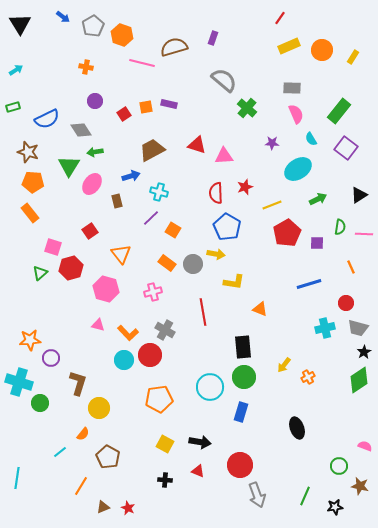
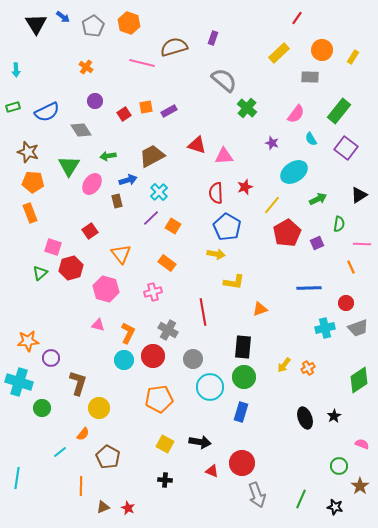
red line at (280, 18): moved 17 px right
black triangle at (20, 24): moved 16 px right
orange hexagon at (122, 35): moved 7 px right, 12 px up
yellow rectangle at (289, 46): moved 10 px left, 7 px down; rotated 20 degrees counterclockwise
orange cross at (86, 67): rotated 24 degrees clockwise
cyan arrow at (16, 70): rotated 120 degrees clockwise
gray rectangle at (292, 88): moved 18 px right, 11 px up
purple rectangle at (169, 104): moved 7 px down; rotated 42 degrees counterclockwise
pink semicircle at (296, 114): rotated 60 degrees clockwise
blue semicircle at (47, 119): moved 7 px up
purple star at (272, 143): rotated 16 degrees clockwise
brown trapezoid at (152, 150): moved 6 px down
green arrow at (95, 152): moved 13 px right, 4 px down
cyan ellipse at (298, 169): moved 4 px left, 3 px down
blue arrow at (131, 176): moved 3 px left, 4 px down
cyan cross at (159, 192): rotated 30 degrees clockwise
yellow line at (272, 205): rotated 30 degrees counterclockwise
orange rectangle at (30, 213): rotated 18 degrees clockwise
green semicircle at (340, 227): moved 1 px left, 3 px up
orange square at (173, 230): moved 4 px up
pink line at (364, 234): moved 2 px left, 10 px down
purple square at (317, 243): rotated 24 degrees counterclockwise
gray circle at (193, 264): moved 95 px down
blue line at (309, 284): moved 4 px down; rotated 15 degrees clockwise
orange triangle at (260, 309): rotated 42 degrees counterclockwise
gray trapezoid at (358, 328): rotated 35 degrees counterclockwise
gray cross at (165, 330): moved 3 px right
orange L-shape at (128, 333): rotated 110 degrees counterclockwise
orange star at (30, 340): moved 2 px left, 1 px down
black rectangle at (243, 347): rotated 10 degrees clockwise
black star at (364, 352): moved 30 px left, 64 px down
red circle at (150, 355): moved 3 px right, 1 px down
orange cross at (308, 377): moved 9 px up
green circle at (40, 403): moved 2 px right, 5 px down
black ellipse at (297, 428): moved 8 px right, 10 px up
pink semicircle at (365, 446): moved 3 px left, 2 px up
red circle at (240, 465): moved 2 px right, 2 px up
red triangle at (198, 471): moved 14 px right
orange line at (81, 486): rotated 30 degrees counterclockwise
brown star at (360, 486): rotated 24 degrees clockwise
green line at (305, 496): moved 4 px left, 3 px down
black star at (335, 507): rotated 21 degrees clockwise
